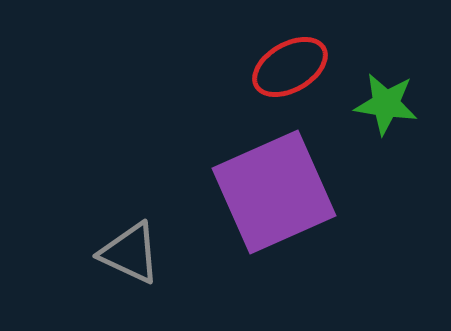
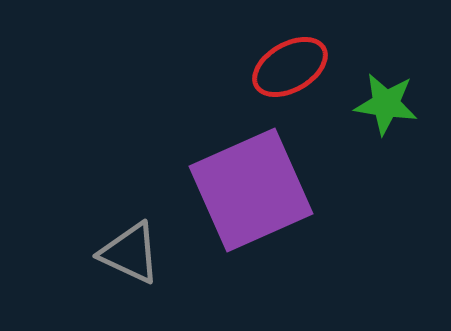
purple square: moved 23 px left, 2 px up
